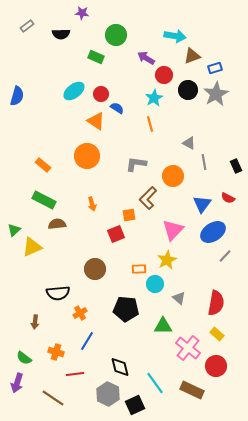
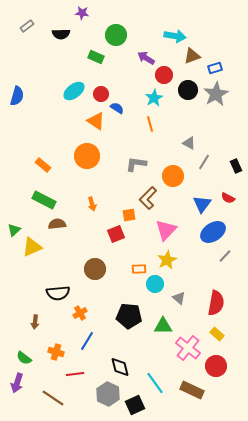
gray line at (204, 162): rotated 42 degrees clockwise
pink triangle at (173, 230): moved 7 px left
black pentagon at (126, 309): moved 3 px right, 7 px down
